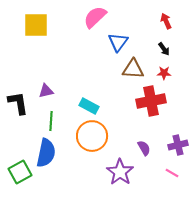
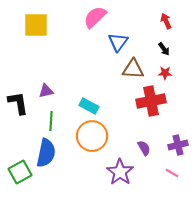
red star: moved 1 px right
